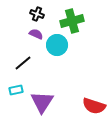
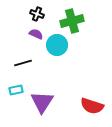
black line: rotated 24 degrees clockwise
red semicircle: moved 2 px left
